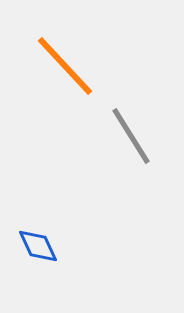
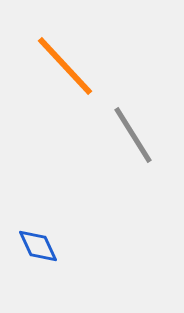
gray line: moved 2 px right, 1 px up
